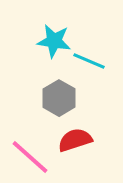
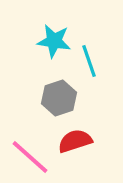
cyan line: rotated 48 degrees clockwise
gray hexagon: rotated 12 degrees clockwise
red semicircle: moved 1 px down
